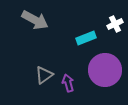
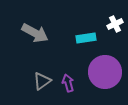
gray arrow: moved 13 px down
cyan rectangle: rotated 12 degrees clockwise
purple circle: moved 2 px down
gray triangle: moved 2 px left, 6 px down
